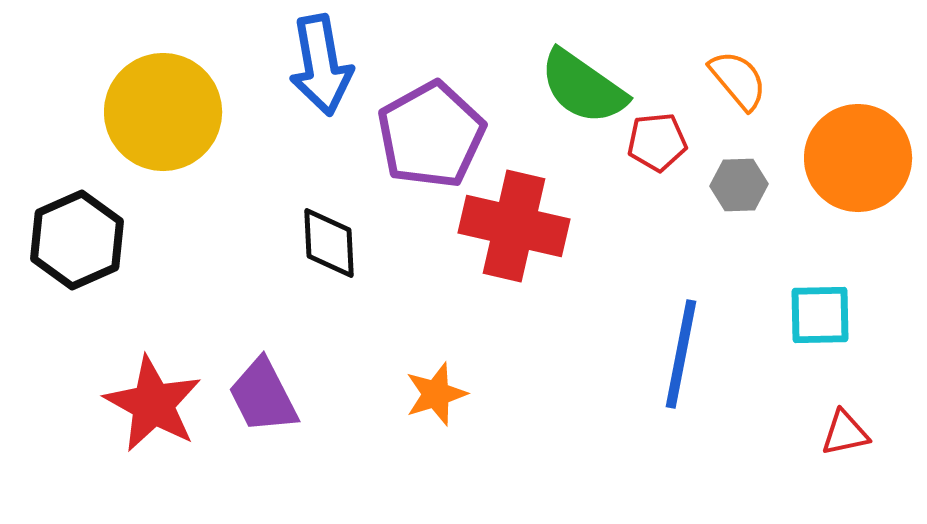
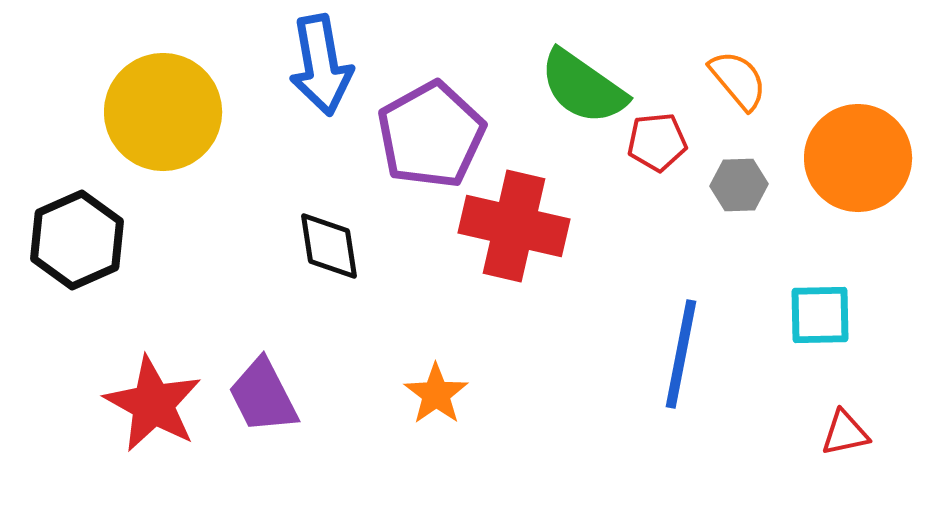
black diamond: moved 3 px down; rotated 6 degrees counterclockwise
orange star: rotated 18 degrees counterclockwise
